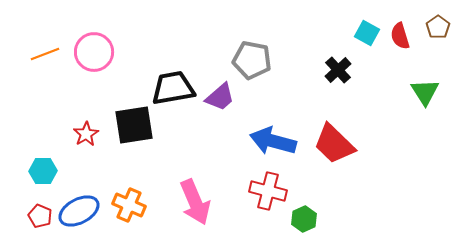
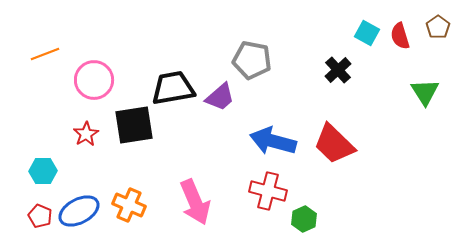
pink circle: moved 28 px down
